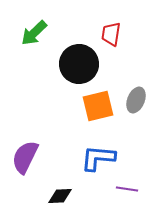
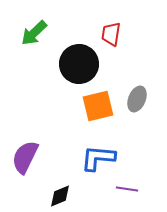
gray ellipse: moved 1 px right, 1 px up
black diamond: rotated 20 degrees counterclockwise
